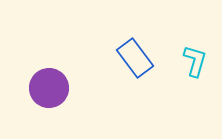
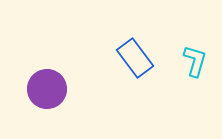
purple circle: moved 2 px left, 1 px down
